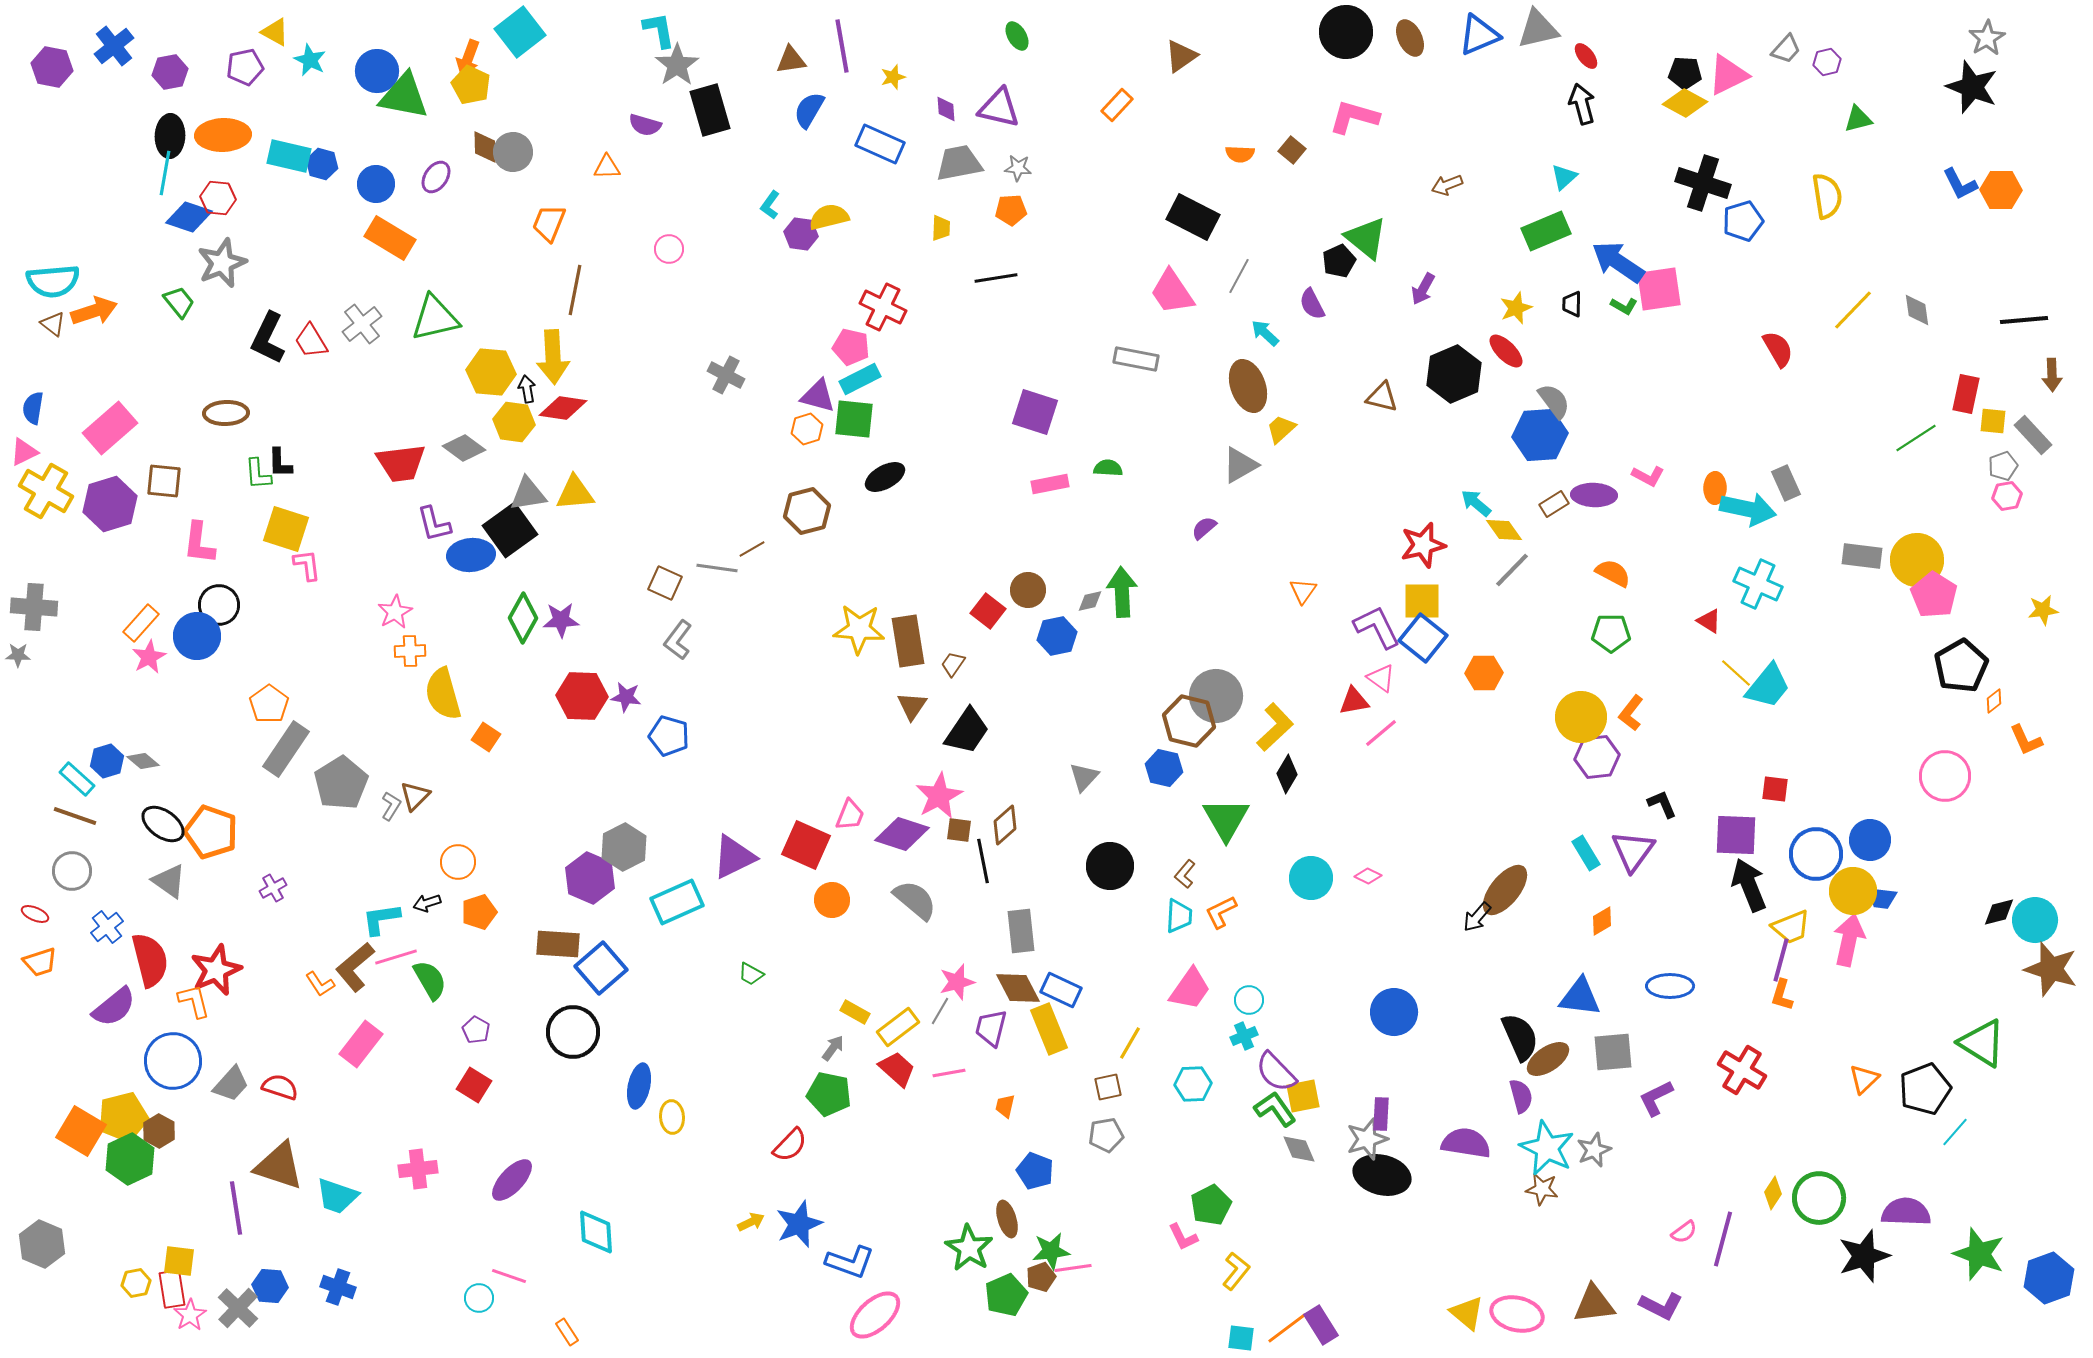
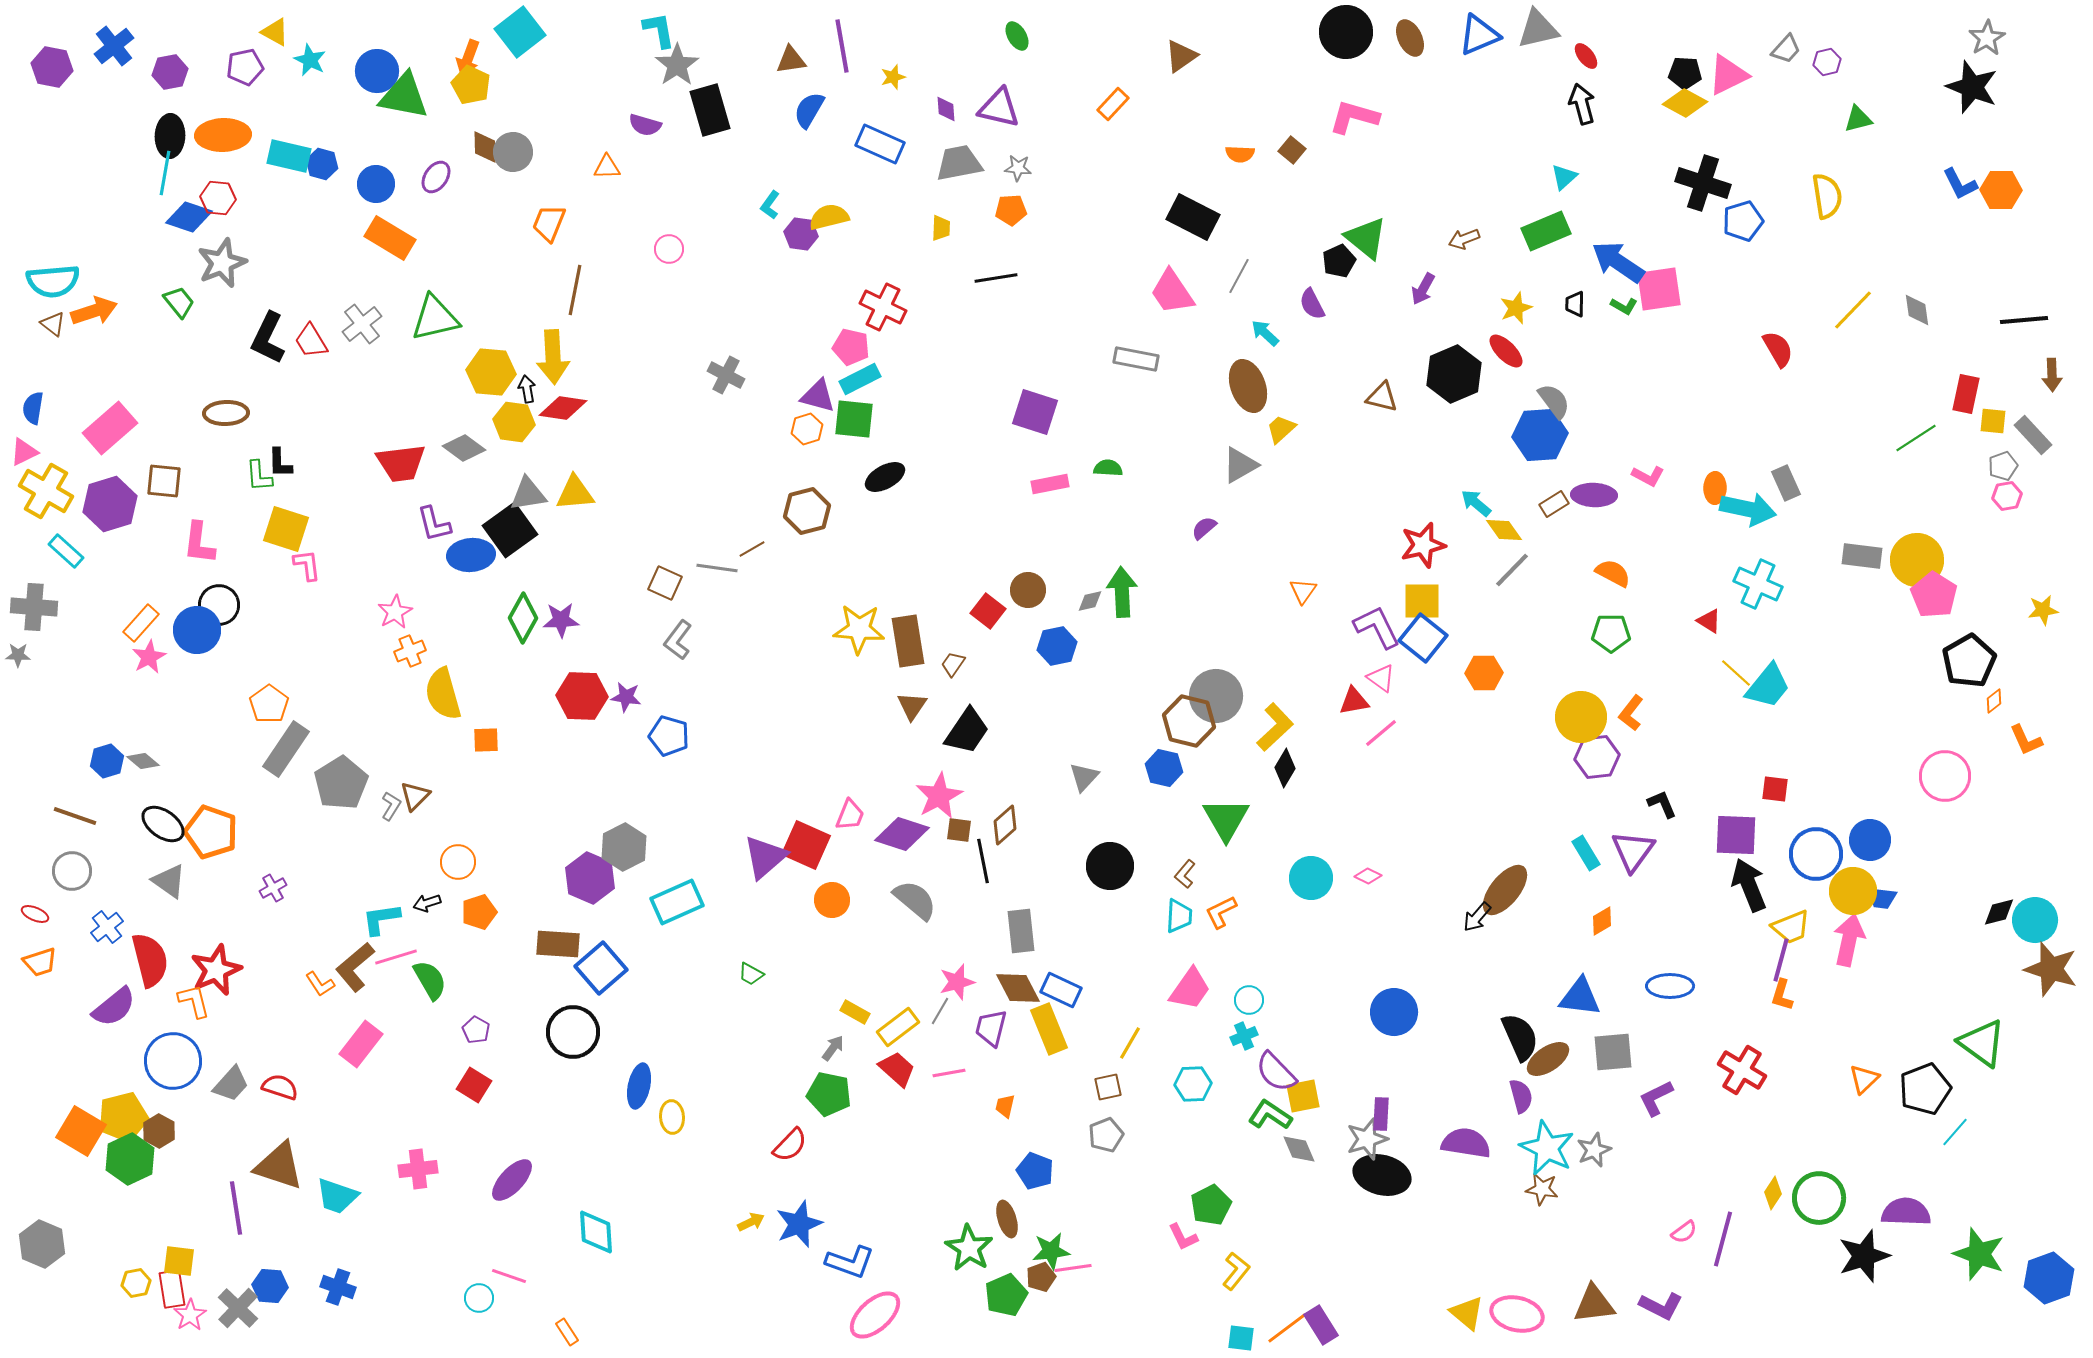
orange rectangle at (1117, 105): moved 4 px left, 1 px up
brown arrow at (1447, 185): moved 17 px right, 54 px down
black trapezoid at (1572, 304): moved 3 px right
green L-shape at (258, 474): moved 1 px right, 2 px down
blue circle at (197, 636): moved 6 px up
blue hexagon at (1057, 636): moved 10 px down
orange cross at (410, 651): rotated 20 degrees counterclockwise
black pentagon at (1961, 666): moved 8 px right, 5 px up
orange square at (486, 737): moved 3 px down; rotated 36 degrees counterclockwise
black diamond at (1287, 774): moved 2 px left, 6 px up
cyan rectangle at (77, 779): moved 11 px left, 228 px up
purple triangle at (734, 857): moved 31 px right; rotated 15 degrees counterclockwise
green triangle at (1982, 1043): rotated 4 degrees clockwise
green L-shape at (1275, 1109): moved 5 px left, 6 px down; rotated 21 degrees counterclockwise
gray pentagon at (1106, 1135): rotated 12 degrees counterclockwise
